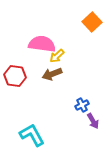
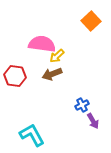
orange square: moved 1 px left, 1 px up
